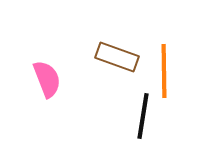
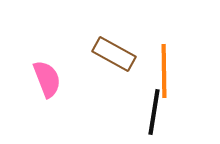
brown rectangle: moved 3 px left, 3 px up; rotated 9 degrees clockwise
black line: moved 11 px right, 4 px up
